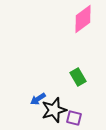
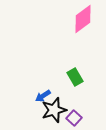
green rectangle: moved 3 px left
blue arrow: moved 5 px right, 3 px up
purple square: rotated 28 degrees clockwise
